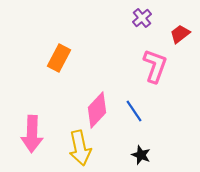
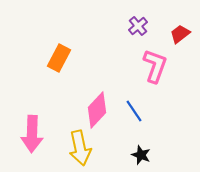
purple cross: moved 4 px left, 8 px down
